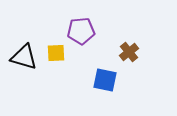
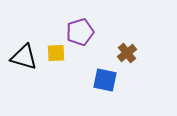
purple pentagon: moved 1 px left, 1 px down; rotated 12 degrees counterclockwise
brown cross: moved 2 px left, 1 px down
